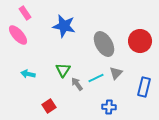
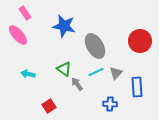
gray ellipse: moved 9 px left, 2 px down
green triangle: moved 1 px right, 1 px up; rotated 28 degrees counterclockwise
cyan line: moved 6 px up
blue rectangle: moved 7 px left; rotated 18 degrees counterclockwise
blue cross: moved 1 px right, 3 px up
